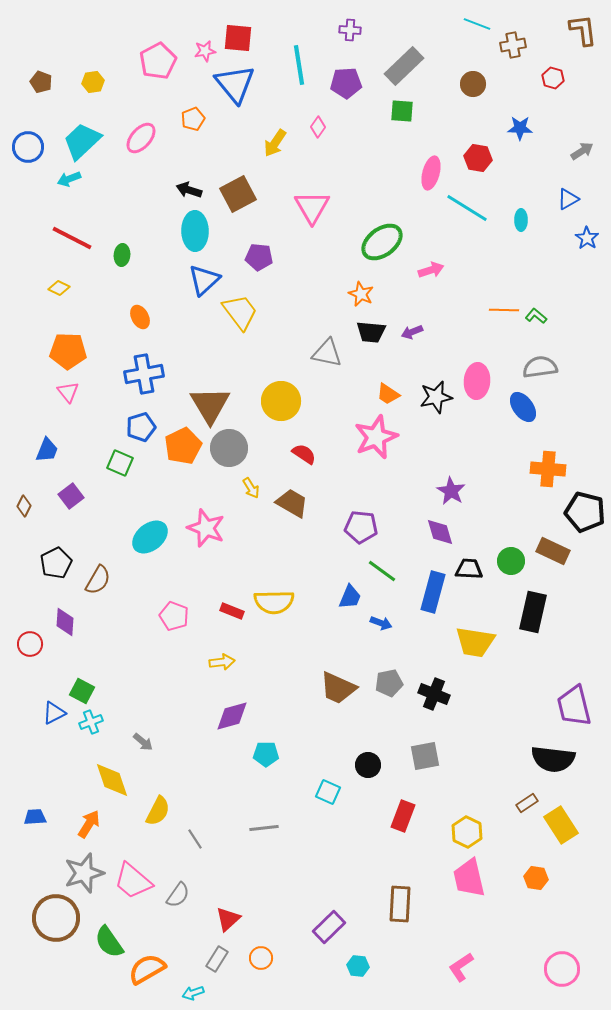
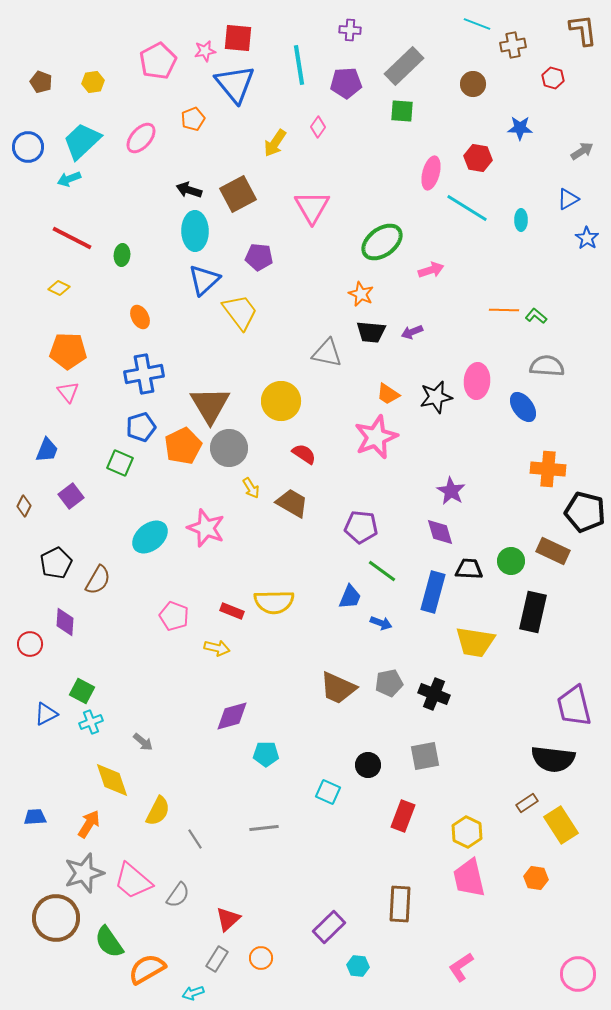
gray semicircle at (540, 367): moved 7 px right, 1 px up; rotated 12 degrees clockwise
yellow arrow at (222, 662): moved 5 px left, 14 px up; rotated 20 degrees clockwise
blue triangle at (54, 713): moved 8 px left, 1 px down
pink circle at (562, 969): moved 16 px right, 5 px down
